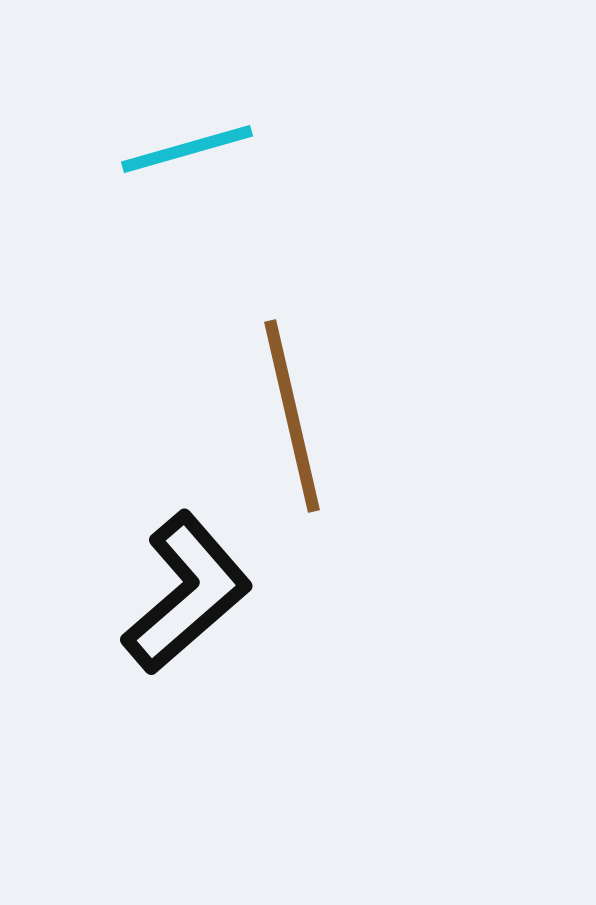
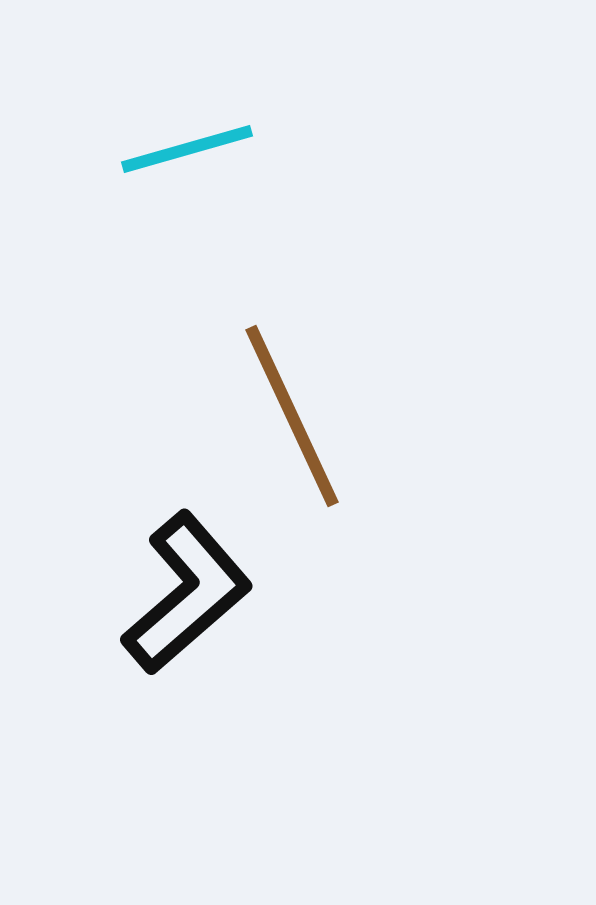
brown line: rotated 12 degrees counterclockwise
